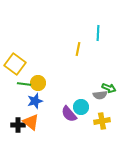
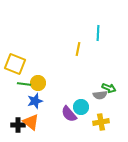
yellow square: rotated 15 degrees counterclockwise
yellow cross: moved 1 px left, 1 px down
